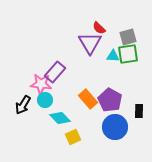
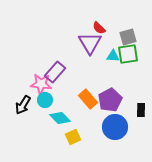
purple pentagon: rotated 15 degrees clockwise
black rectangle: moved 2 px right, 1 px up
